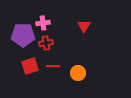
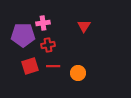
red cross: moved 2 px right, 2 px down
